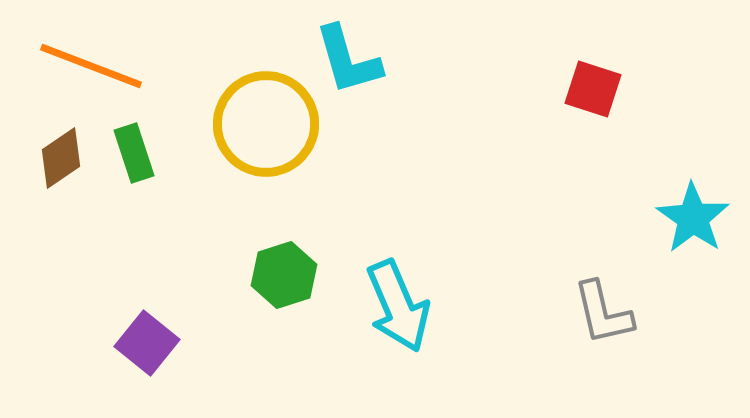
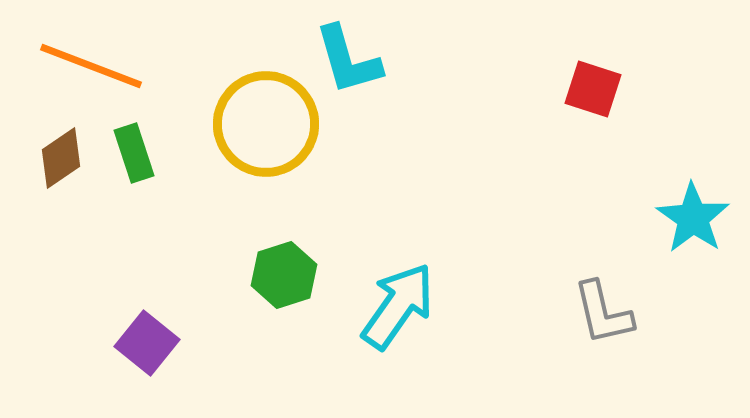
cyan arrow: rotated 122 degrees counterclockwise
